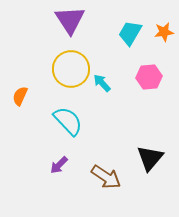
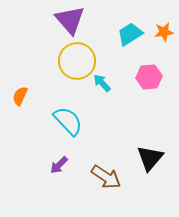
purple triangle: rotated 8 degrees counterclockwise
cyan trapezoid: moved 1 px down; rotated 28 degrees clockwise
yellow circle: moved 6 px right, 8 px up
